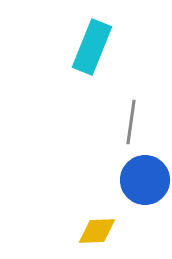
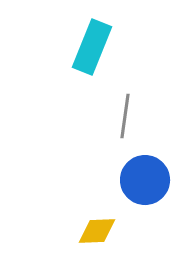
gray line: moved 6 px left, 6 px up
